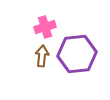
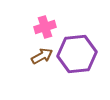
brown arrow: rotated 55 degrees clockwise
